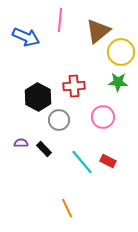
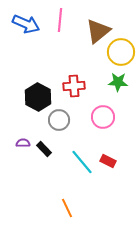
blue arrow: moved 13 px up
purple semicircle: moved 2 px right
